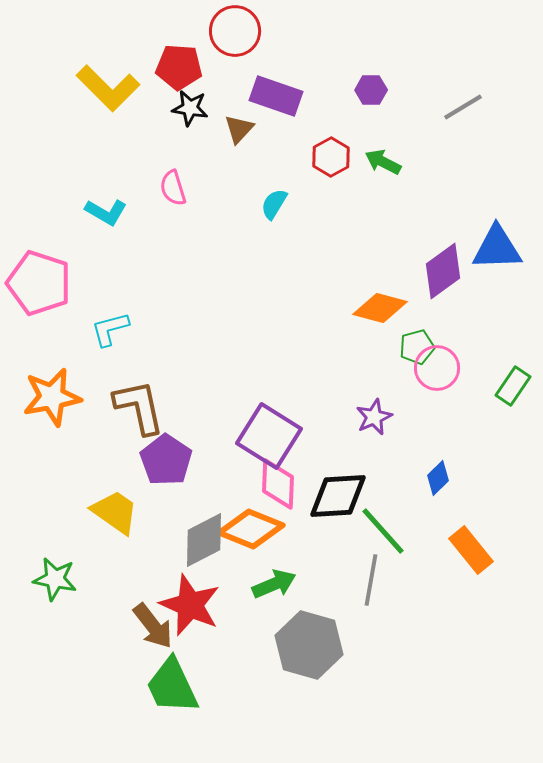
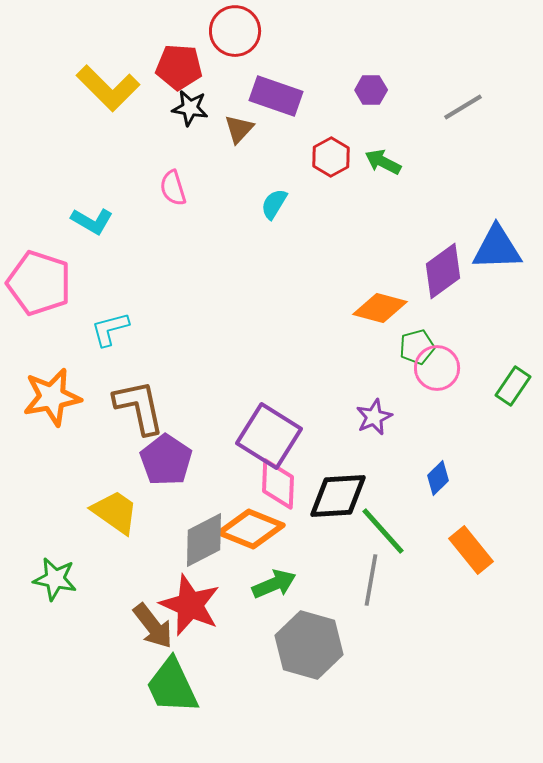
cyan L-shape at (106, 212): moved 14 px left, 9 px down
